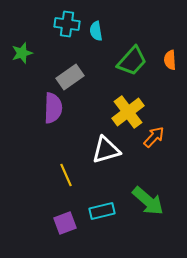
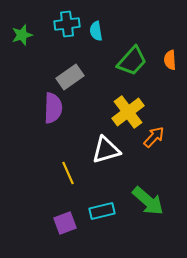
cyan cross: rotated 15 degrees counterclockwise
green star: moved 18 px up
yellow line: moved 2 px right, 2 px up
